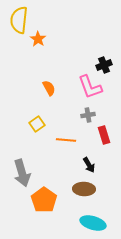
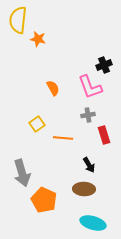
yellow semicircle: moved 1 px left
orange star: rotated 21 degrees counterclockwise
orange semicircle: moved 4 px right
orange line: moved 3 px left, 2 px up
orange pentagon: rotated 10 degrees counterclockwise
